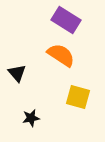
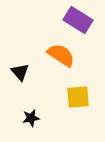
purple rectangle: moved 12 px right
black triangle: moved 3 px right, 1 px up
yellow square: rotated 20 degrees counterclockwise
